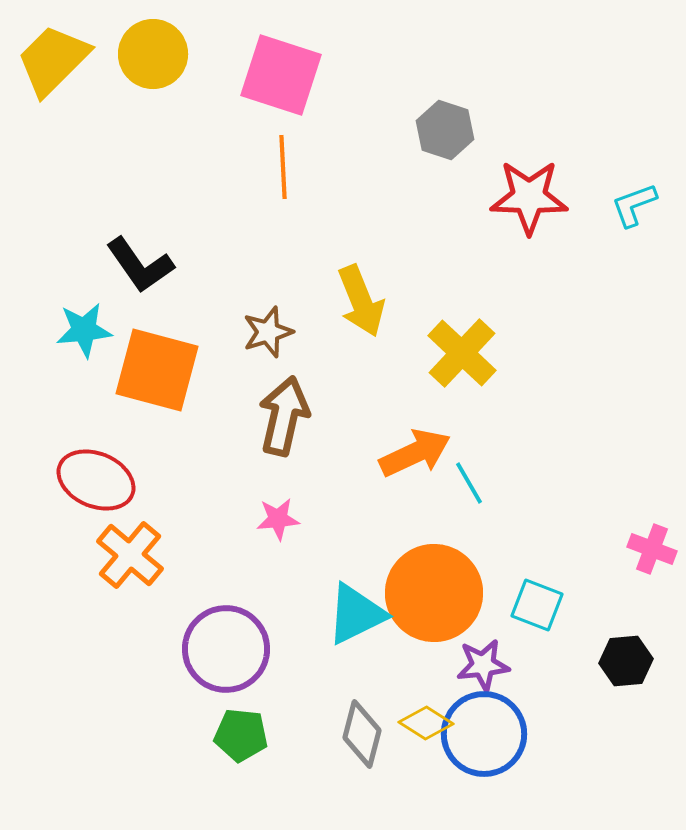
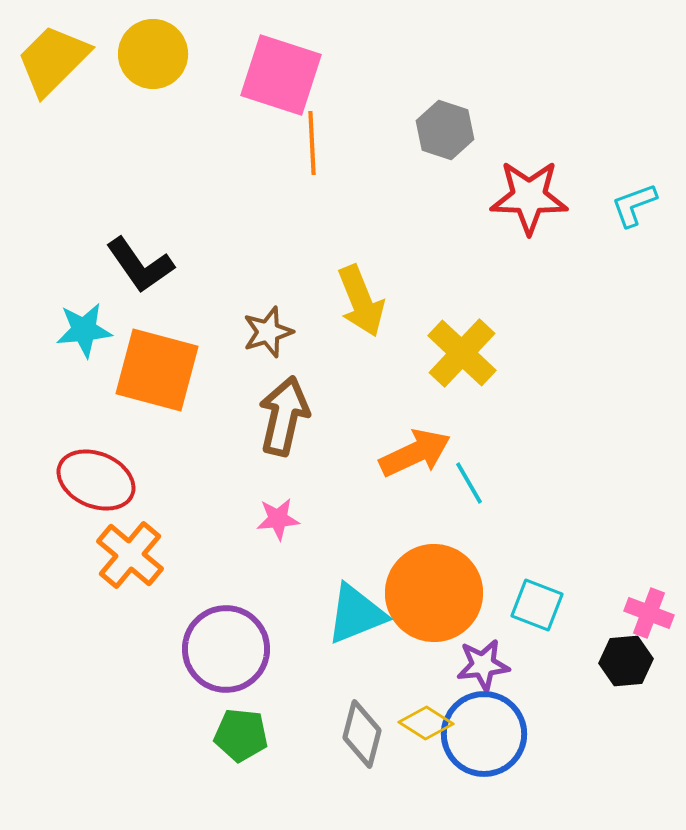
orange line: moved 29 px right, 24 px up
pink cross: moved 3 px left, 64 px down
cyan triangle: rotated 4 degrees clockwise
